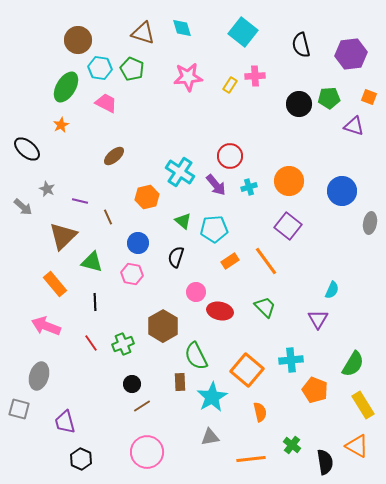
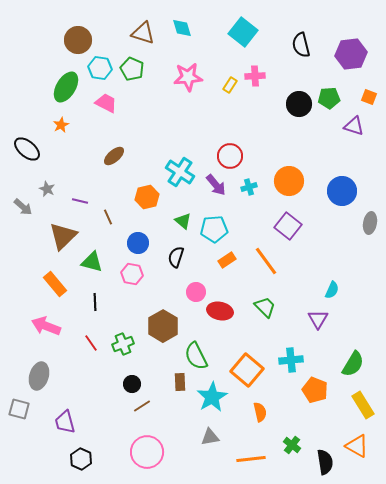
orange rectangle at (230, 261): moved 3 px left, 1 px up
